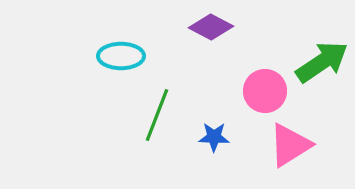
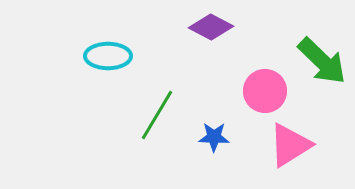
cyan ellipse: moved 13 px left
green arrow: moved 1 px up; rotated 78 degrees clockwise
green line: rotated 10 degrees clockwise
